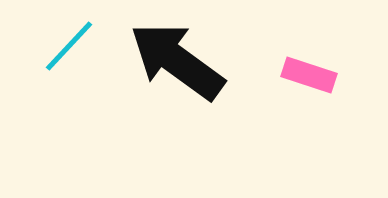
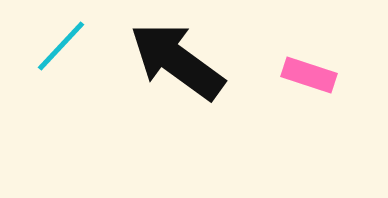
cyan line: moved 8 px left
